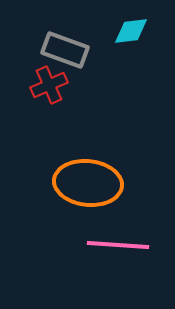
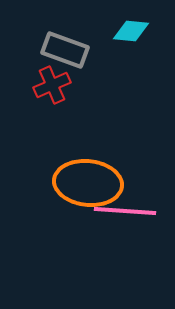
cyan diamond: rotated 12 degrees clockwise
red cross: moved 3 px right
pink line: moved 7 px right, 34 px up
